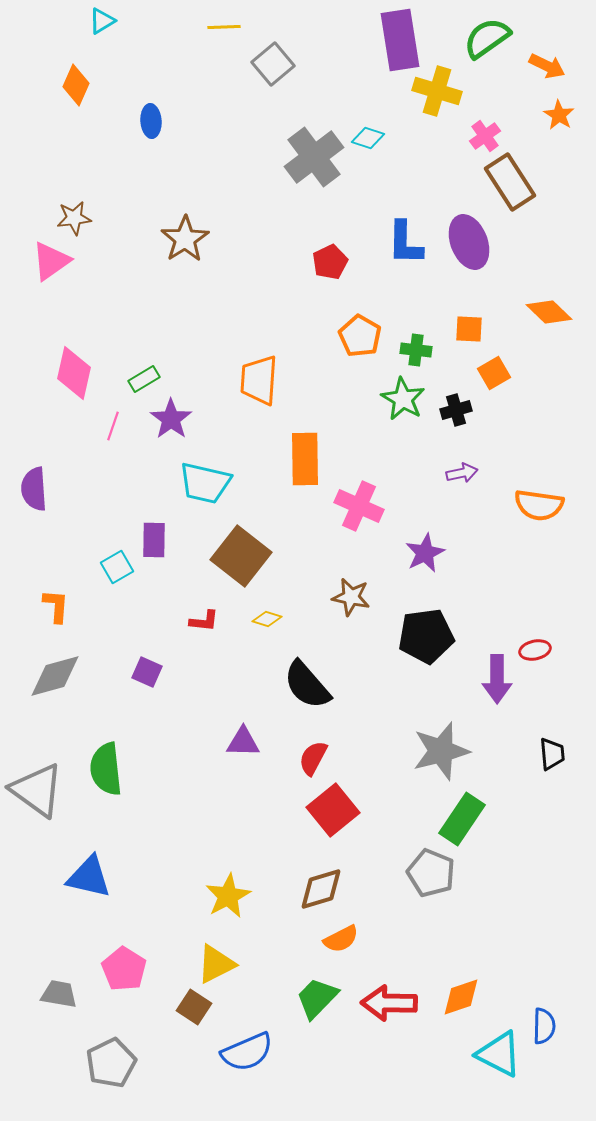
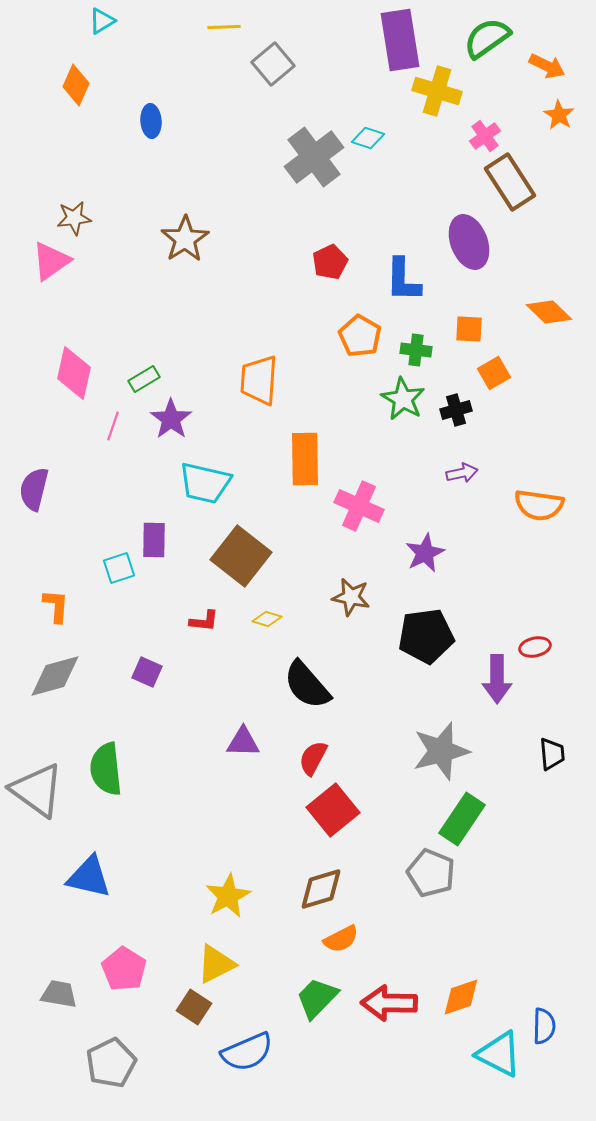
blue L-shape at (405, 243): moved 2 px left, 37 px down
purple semicircle at (34, 489): rotated 18 degrees clockwise
cyan square at (117, 567): moved 2 px right, 1 px down; rotated 12 degrees clockwise
red ellipse at (535, 650): moved 3 px up
